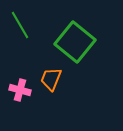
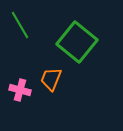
green square: moved 2 px right
